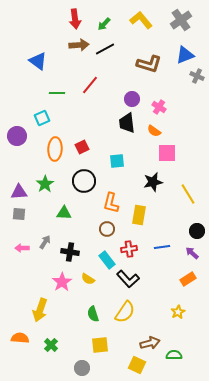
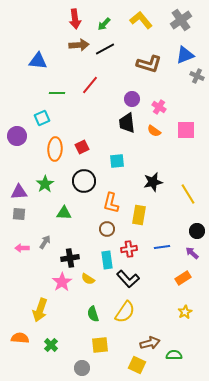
blue triangle at (38, 61): rotated 30 degrees counterclockwise
pink square at (167, 153): moved 19 px right, 23 px up
black cross at (70, 252): moved 6 px down; rotated 18 degrees counterclockwise
cyan rectangle at (107, 260): rotated 30 degrees clockwise
orange rectangle at (188, 279): moved 5 px left, 1 px up
yellow star at (178, 312): moved 7 px right
